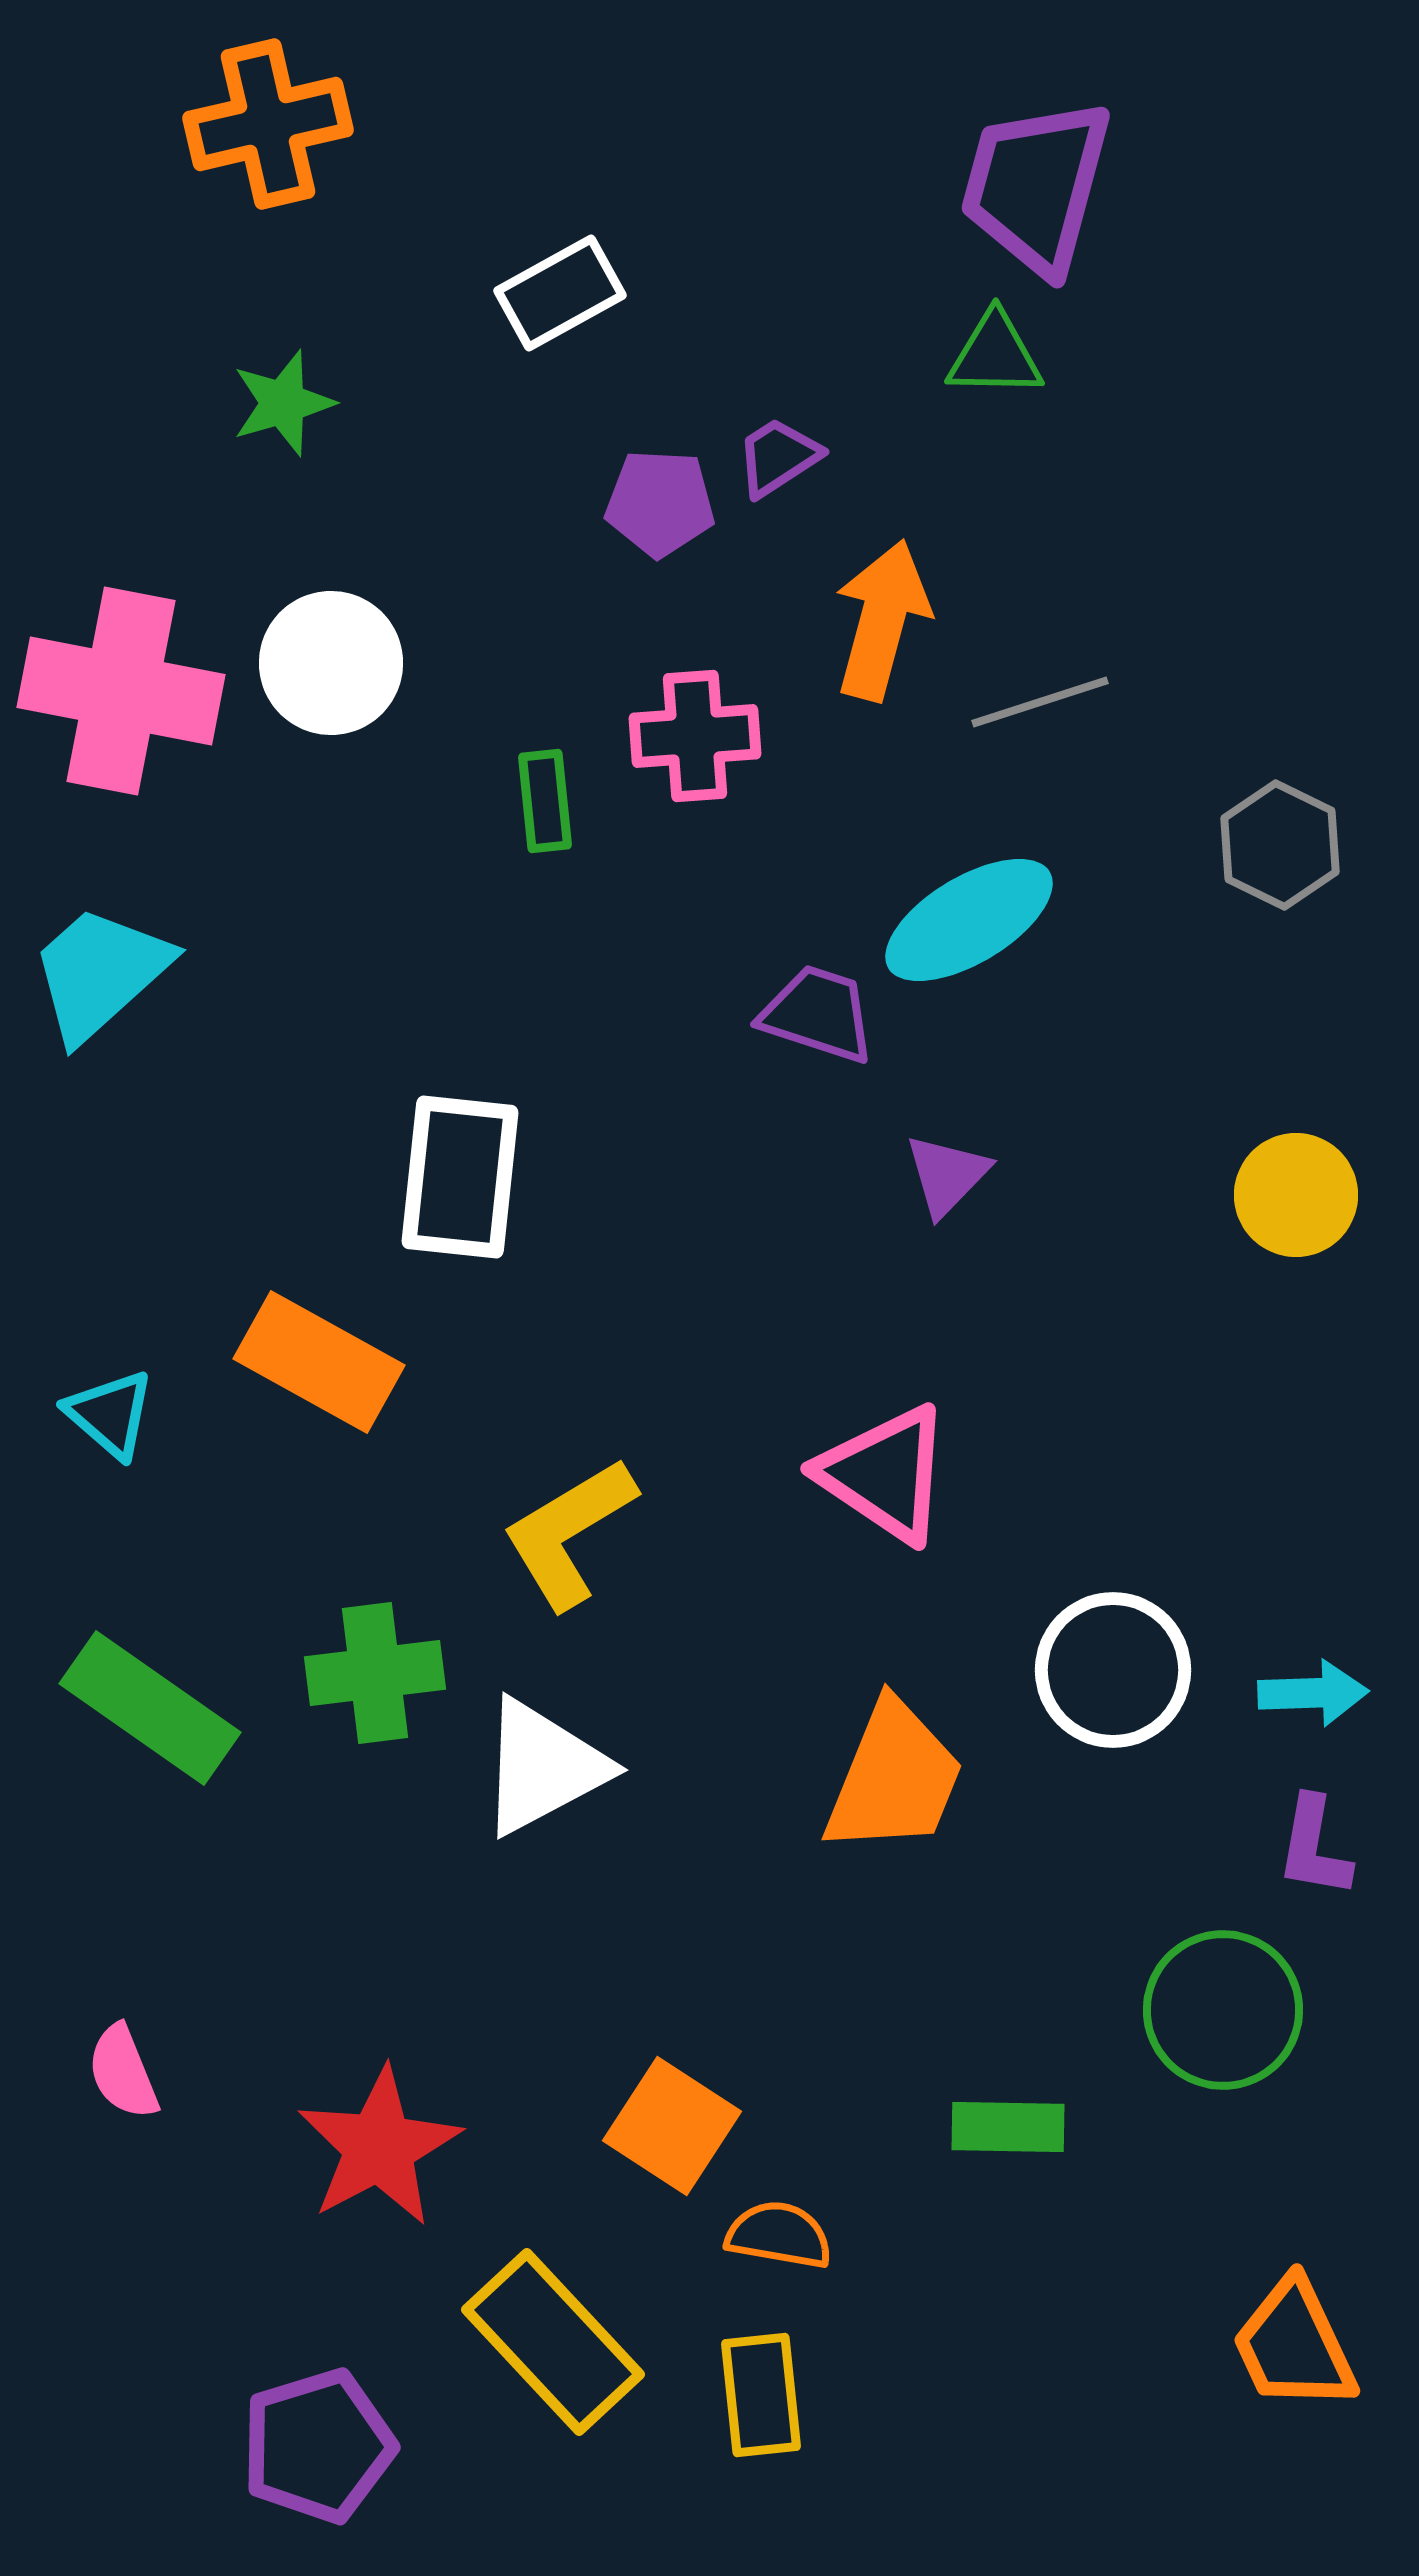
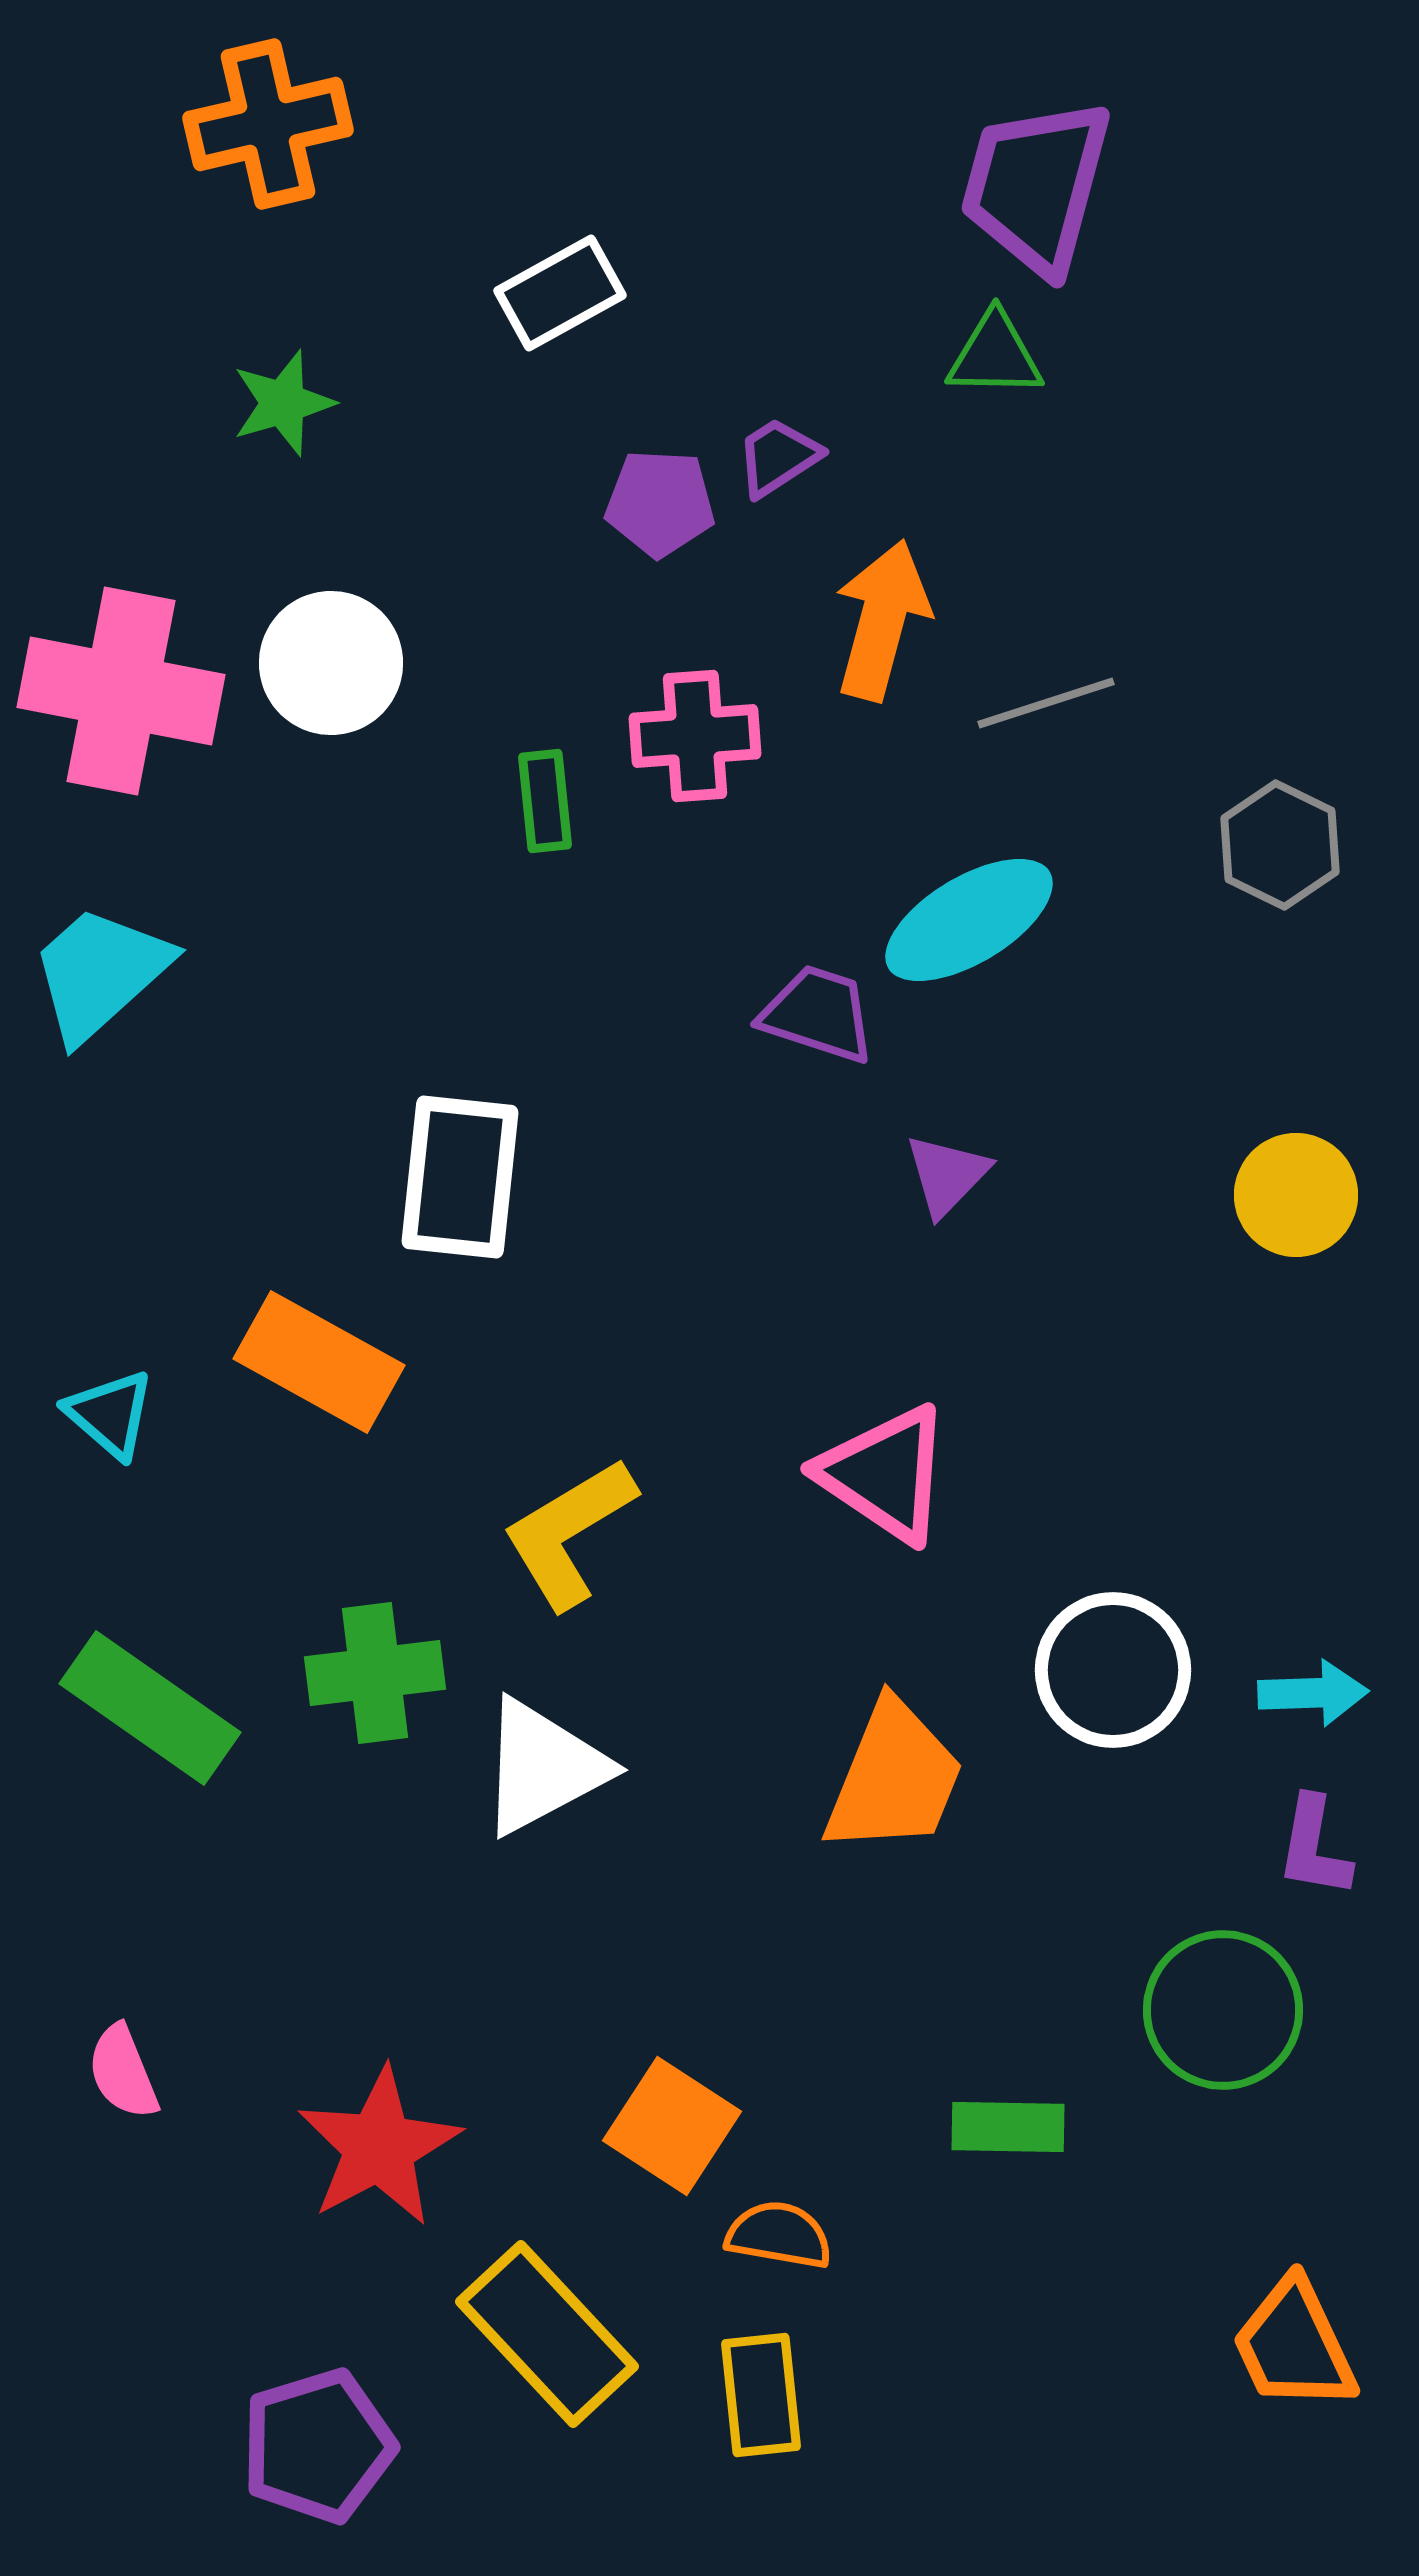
gray line at (1040, 702): moved 6 px right, 1 px down
yellow rectangle at (553, 2342): moved 6 px left, 8 px up
